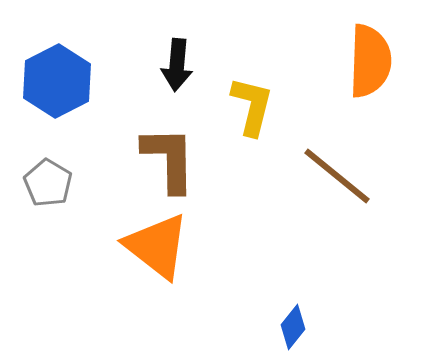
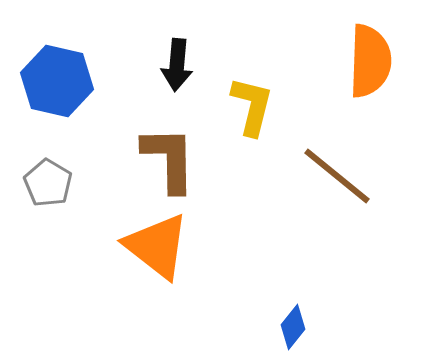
blue hexagon: rotated 20 degrees counterclockwise
